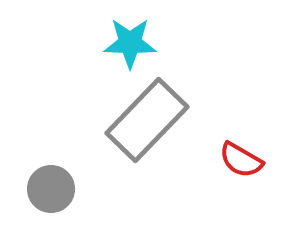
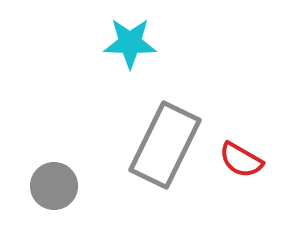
gray rectangle: moved 18 px right, 25 px down; rotated 18 degrees counterclockwise
gray circle: moved 3 px right, 3 px up
